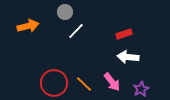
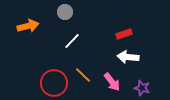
white line: moved 4 px left, 10 px down
orange line: moved 1 px left, 9 px up
purple star: moved 1 px right, 1 px up; rotated 28 degrees counterclockwise
